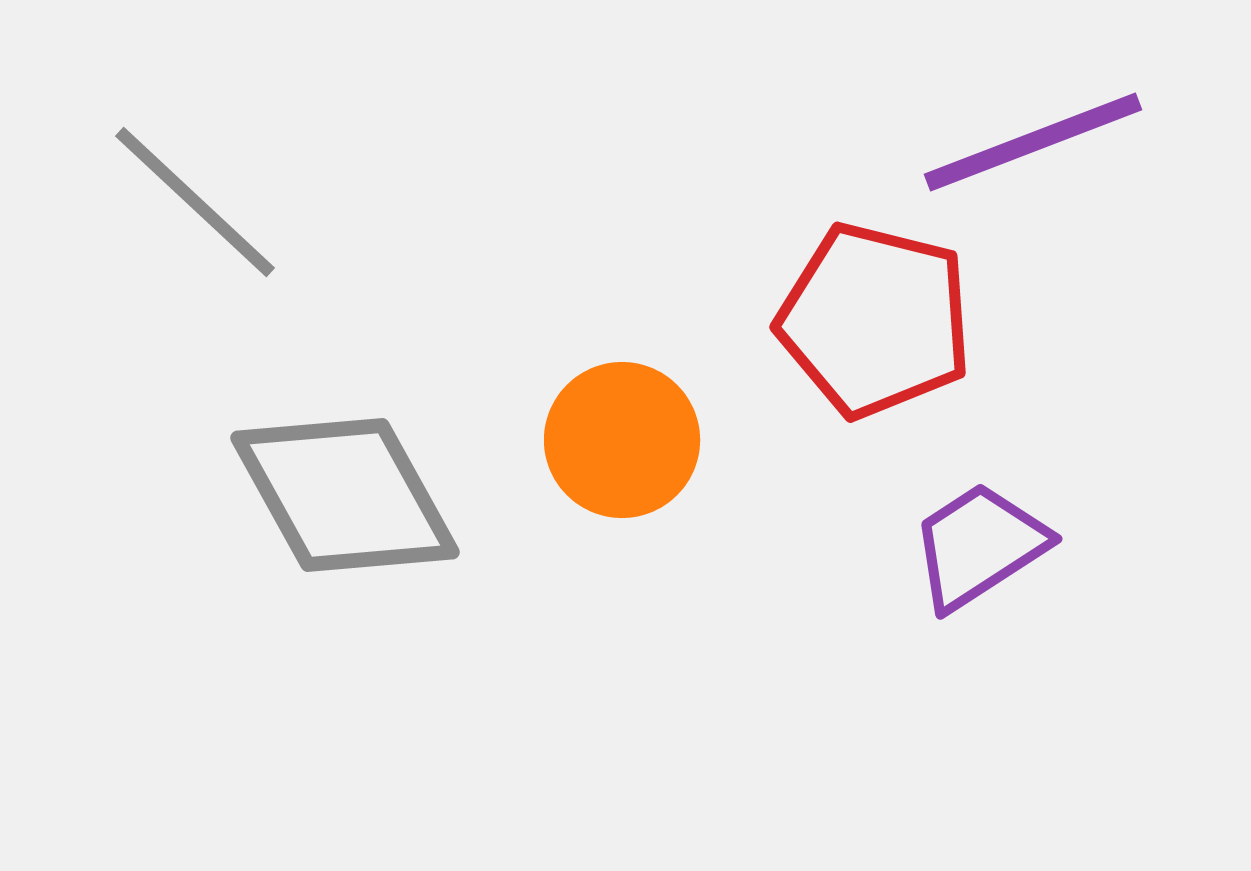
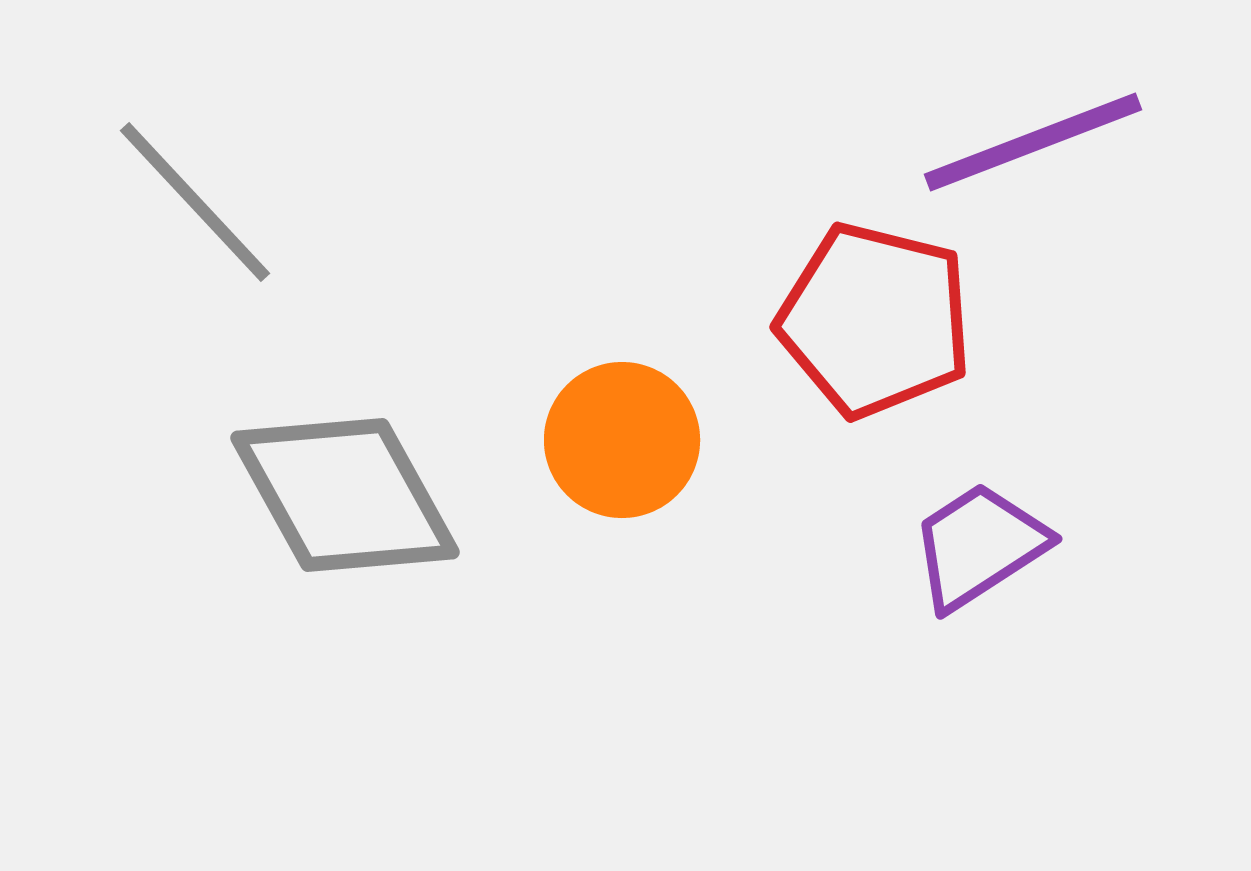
gray line: rotated 4 degrees clockwise
